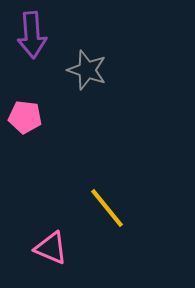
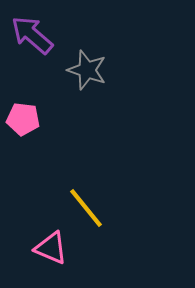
purple arrow: rotated 135 degrees clockwise
pink pentagon: moved 2 px left, 2 px down
yellow line: moved 21 px left
